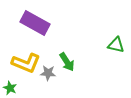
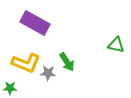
green star: rotated 24 degrees counterclockwise
